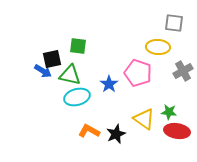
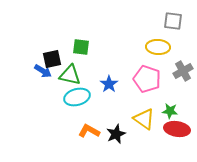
gray square: moved 1 px left, 2 px up
green square: moved 3 px right, 1 px down
pink pentagon: moved 9 px right, 6 px down
green star: moved 1 px right, 1 px up
red ellipse: moved 2 px up
